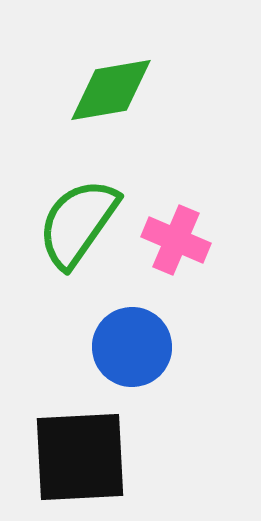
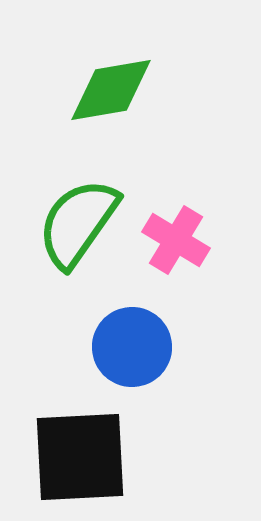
pink cross: rotated 8 degrees clockwise
